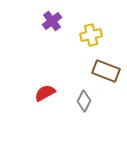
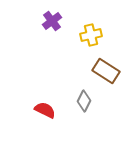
brown rectangle: rotated 12 degrees clockwise
red semicircle: moved 17 px down; rotated 55 degrees clockwise
